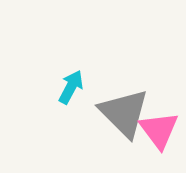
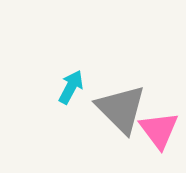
gray triangle: moved 3 px left, 4 px up
